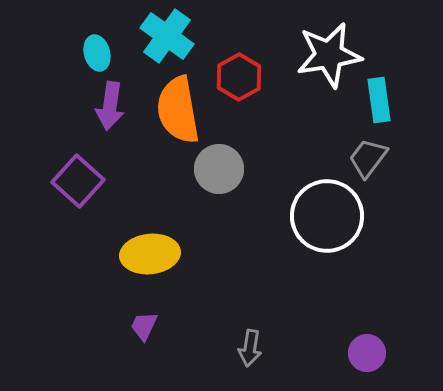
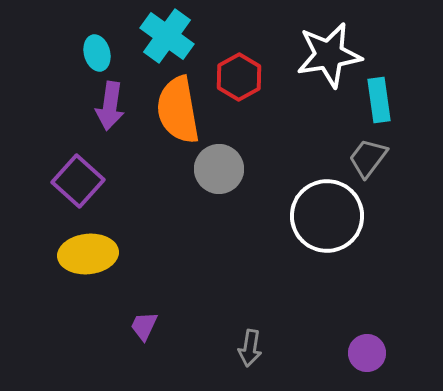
yellow ellipse: moved 62 px left
